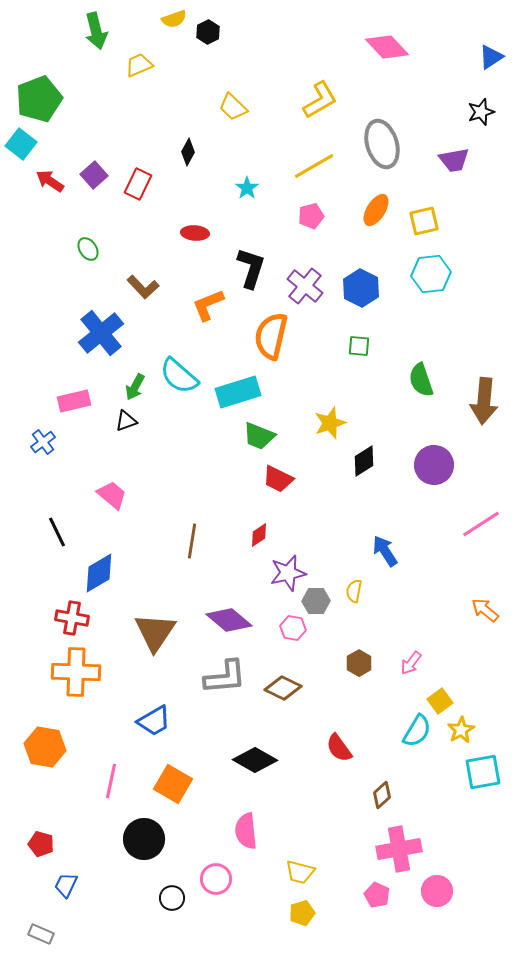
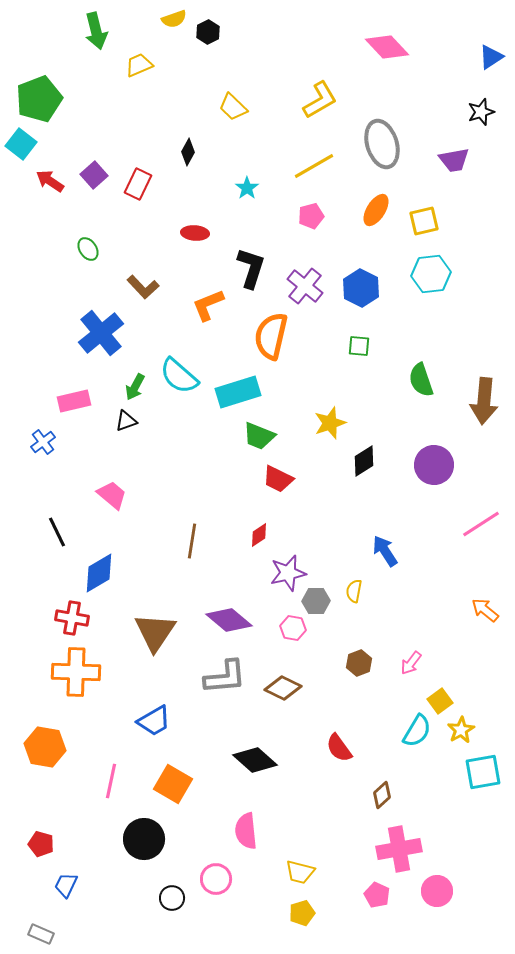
brown hexagon at (359, 663): rotated 10 degrees clockwise
black diamond at (255, 760): rotated 12 degrees clockwise
